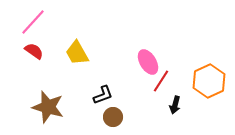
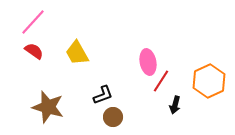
pink ellipse: rotated 20 degrees clockwise
